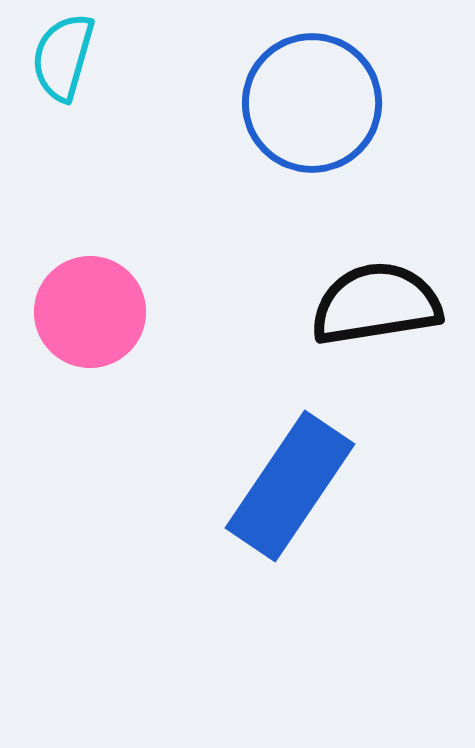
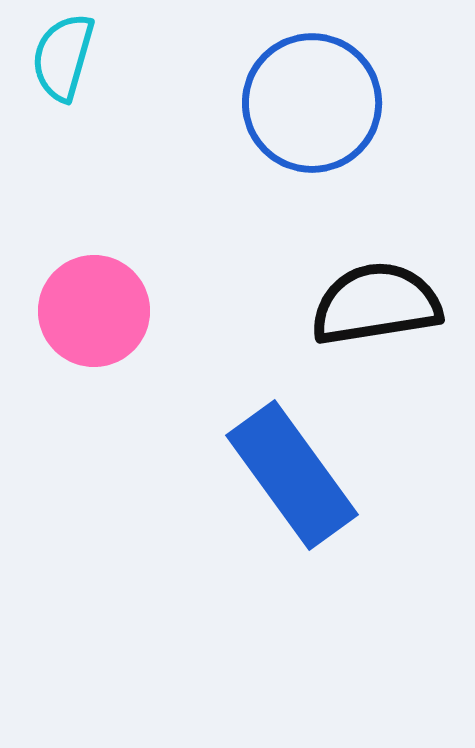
pink circle: moved 4 px right, 1 px up
blue rectangle: moved 2 px right, 11 px up; rotated 70 degrees counterclockwise
